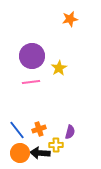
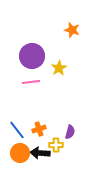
orange star: moved 2 px right, 11 px down; rotated 28 degrees clockwise
